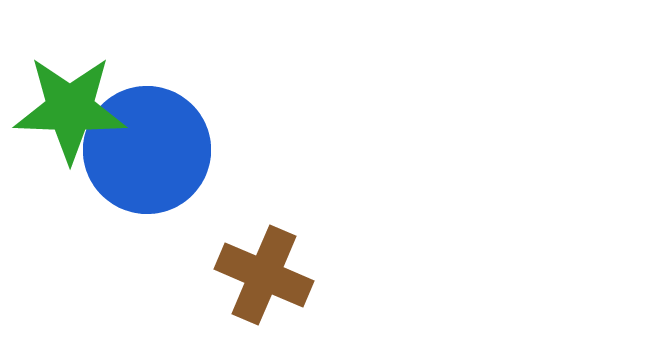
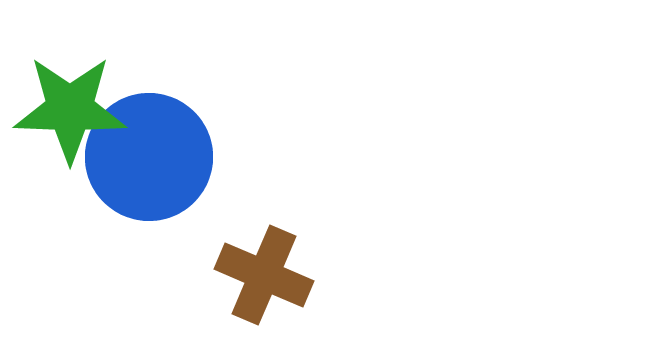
blue circle: moved 2 px right, 7 px down
